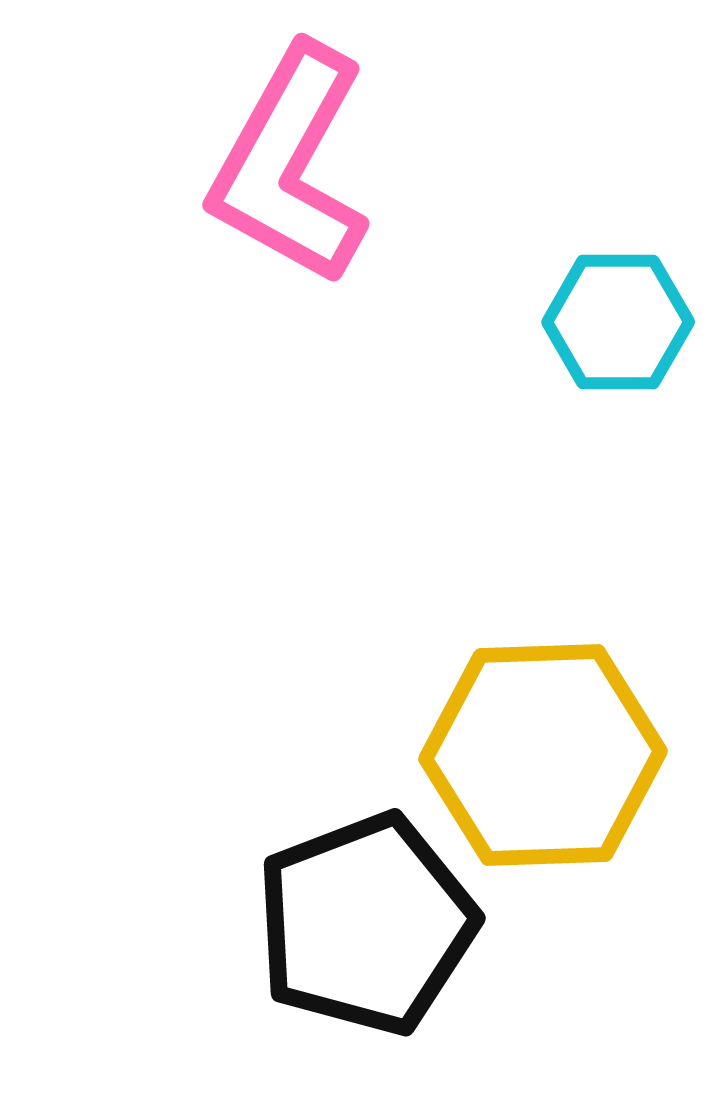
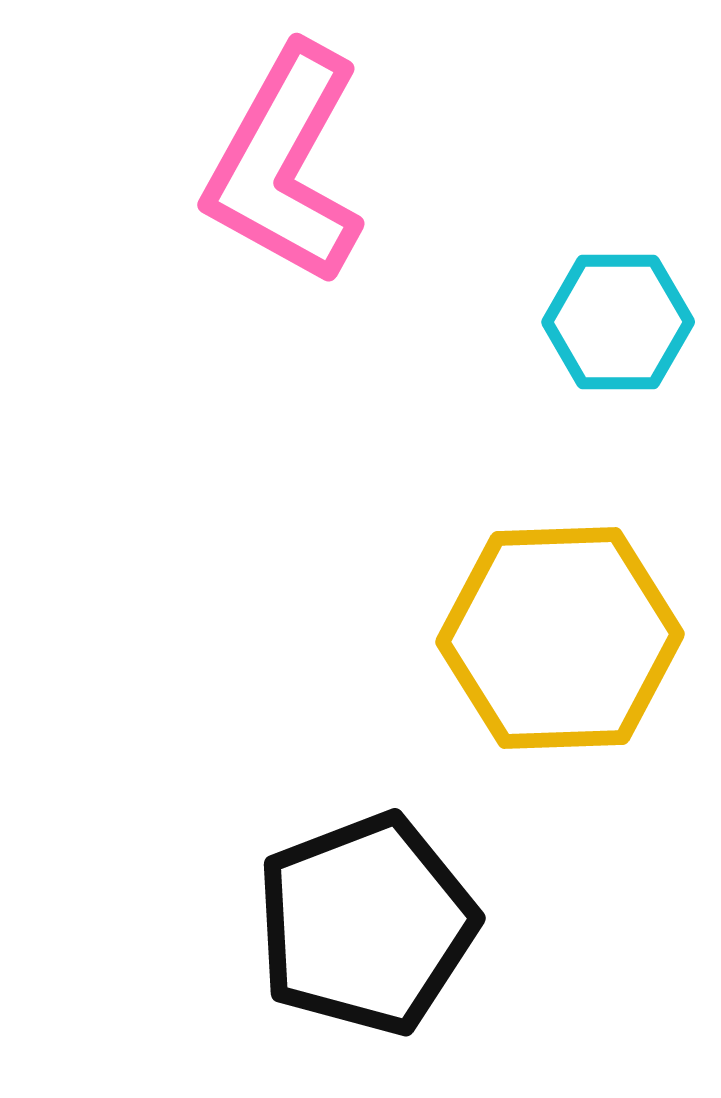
pink L-shape: moved 5 px left
yellow hexagon: moved 17 px right, 117 px up
